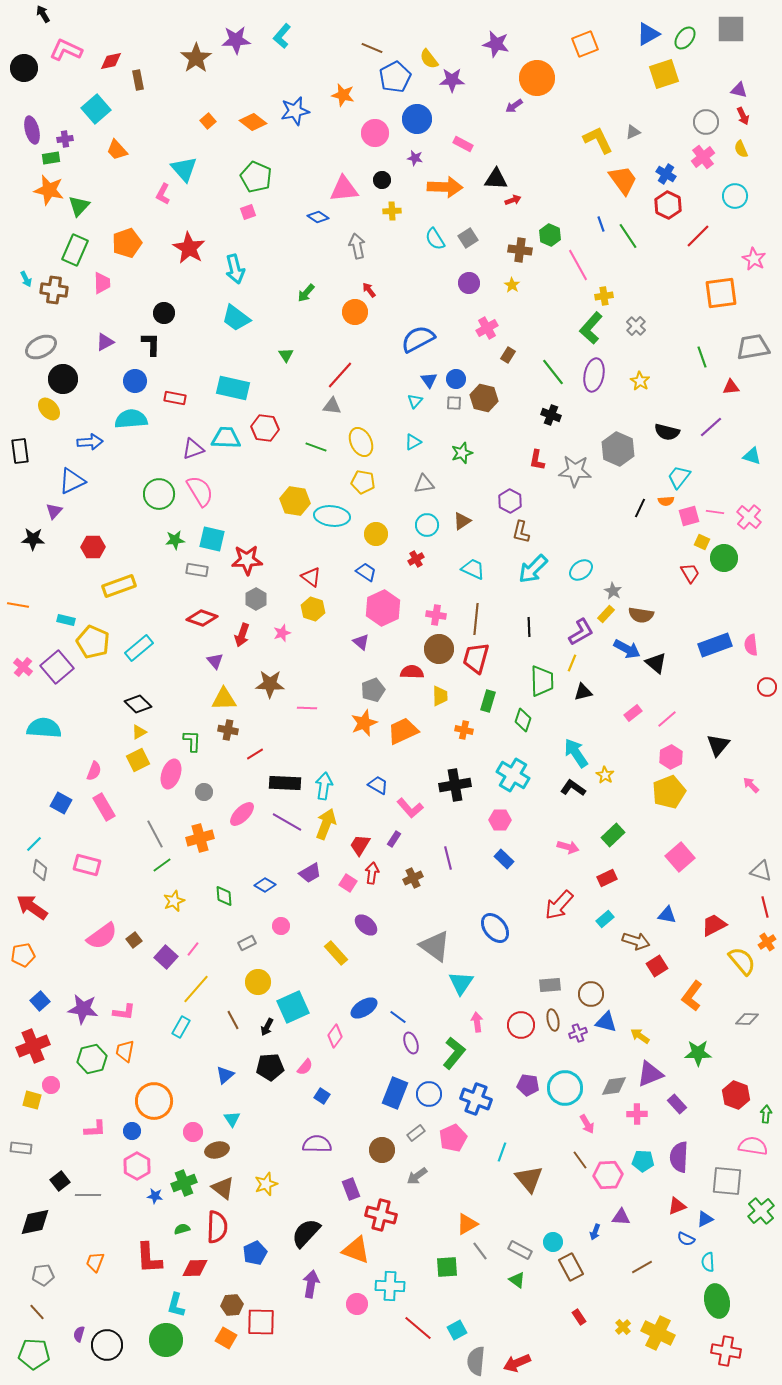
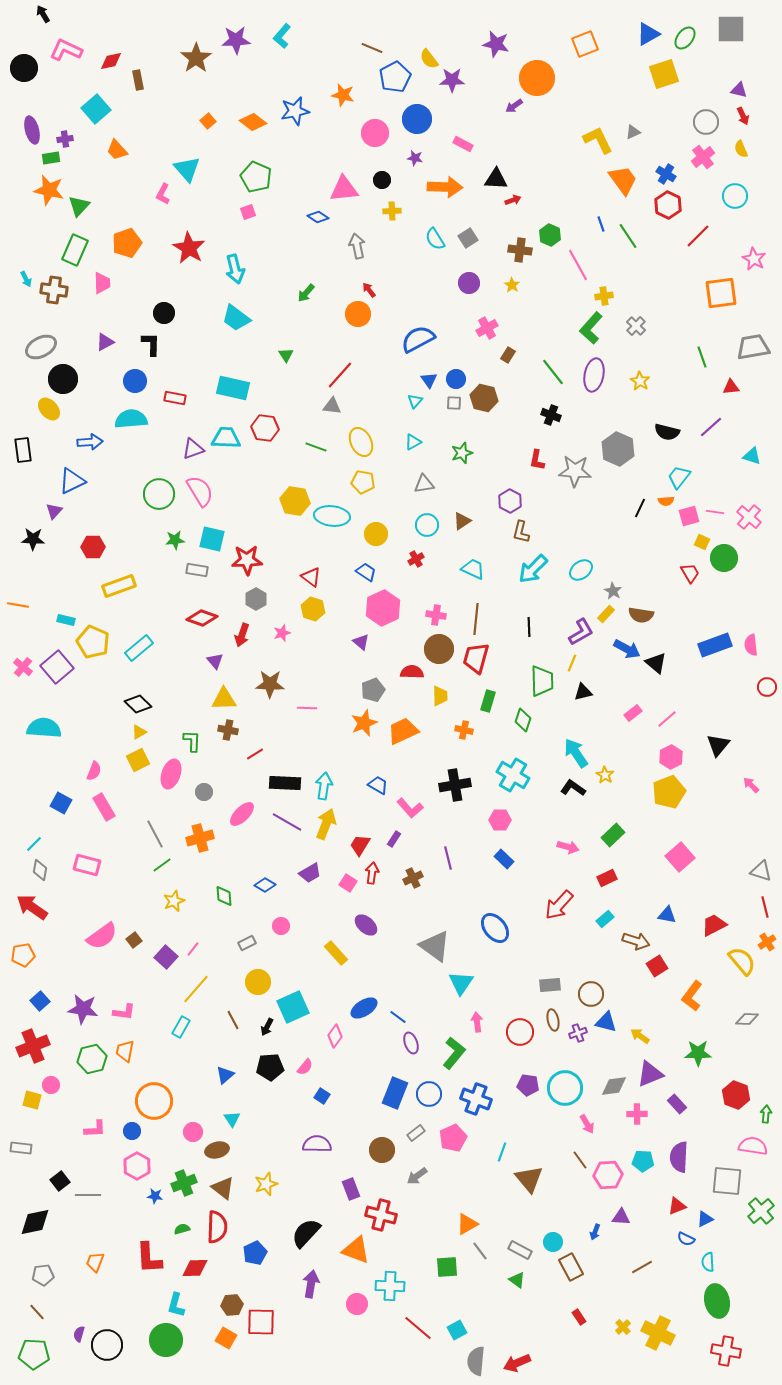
cyan triangle at (184, 169): moved 3 px right
orange circle at (355, 312): moved 3 px right, 2 px down
black rectangle at (20, 451): moved 3 px right, 1 px up
red circle at (521, 1025): moved 1 px left, 7 px down
